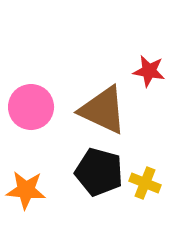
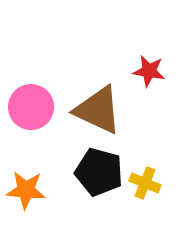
brown triangle: moved 5 px left
